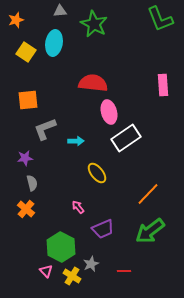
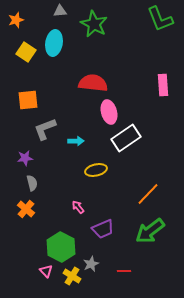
yellow ellipse: moved 1 px left, 3 px up; rotated 65 degrees counterclockwise
